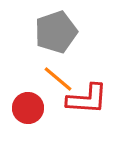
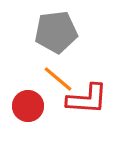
gray pentagon: rotated 12 degrees clockwise
red circle: moved 2 px up
